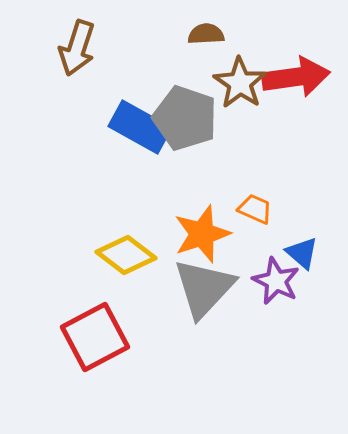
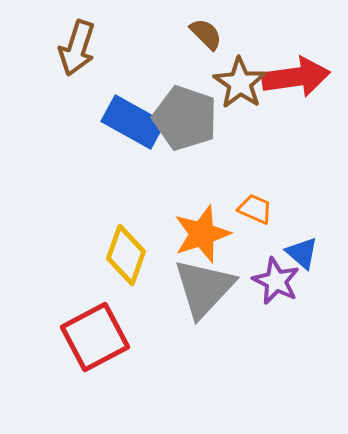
brown semicircle: rotated 48 degrees clockwise
blue rectangle: moved 7 px left, 5 px up
yellow diamond: rotated 72 degrees clockwise
